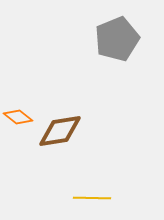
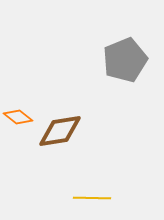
gray pentagon: moved 8 px right, 21 px down
